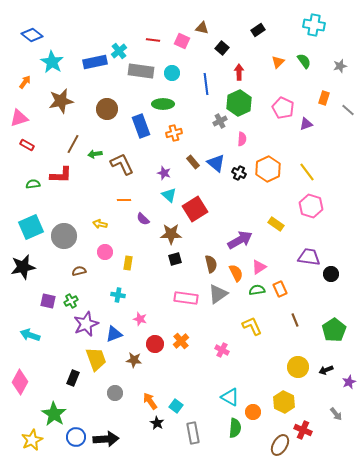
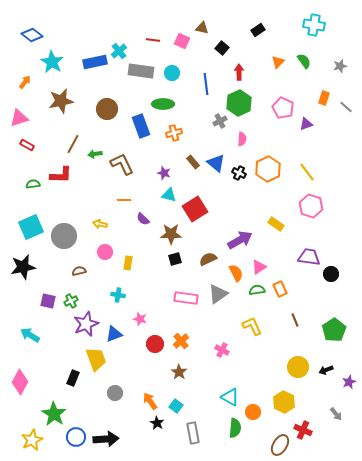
gray line at (348, 110): moved 2 px left, 3 px up
cyan triangle at (169, 195): rotated 28 degrees counterclockwise
brown semicircle at (211, 264): moved 3 px left, 5 px up; rotated 102 degrees counterclockwise
cyan arrow at (30, 335): rotated 12 degrees clockwise
brown star at (134, 360): moved 45 px right, 12 px down; rotated 28 degrees clockwise
